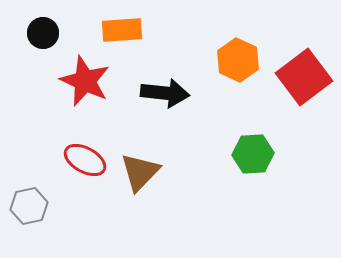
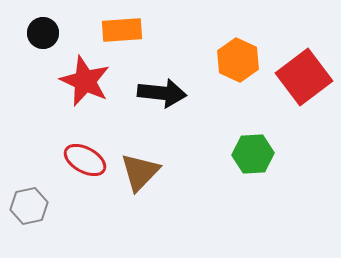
black arrow: moved 3 px left
